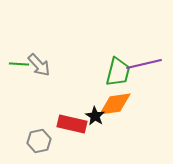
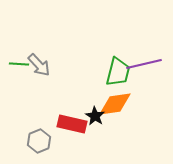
gray hexagon: rotated 10 degrees counterclockwise
